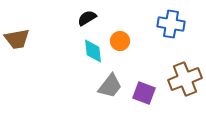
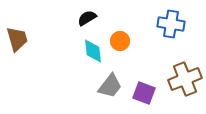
brown trapezoid: rotated 96 degrees counterclockwise
